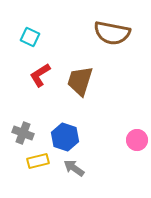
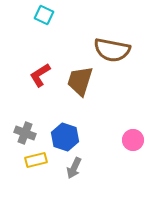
brown semicircle: moved 17 px down
cyan square: moved 14 px right, 22 px up
gray cross: moved 2 px right
pink circle: moved 4 px left
yellow rectangle: moved 2 px left, 1 px up
gray arrow: rotated 100 degrees counterclockwise
